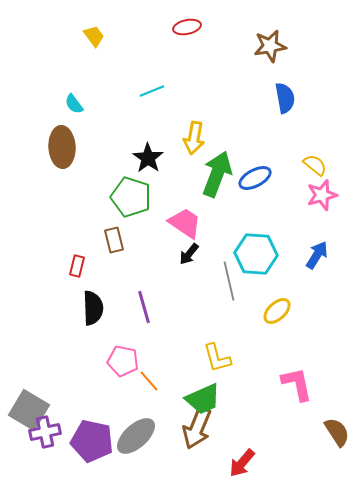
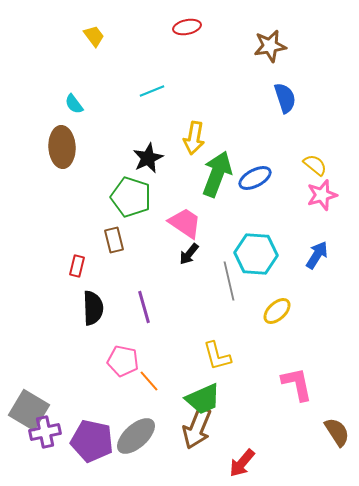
blue semicircle: rotated 8 degrees counterclockwise
black star: rotated 12 degrees clockwise
yellow L-shape: moved 2 px up
